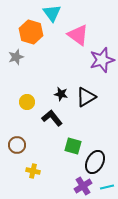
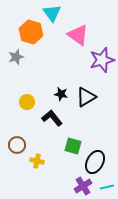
yellow cross: moved 4 px right, 10 px up
